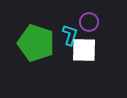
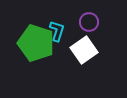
cyan L-shape: moved 13 px left, 4 px up
white square: rotated 36 degrees counterclockwise
